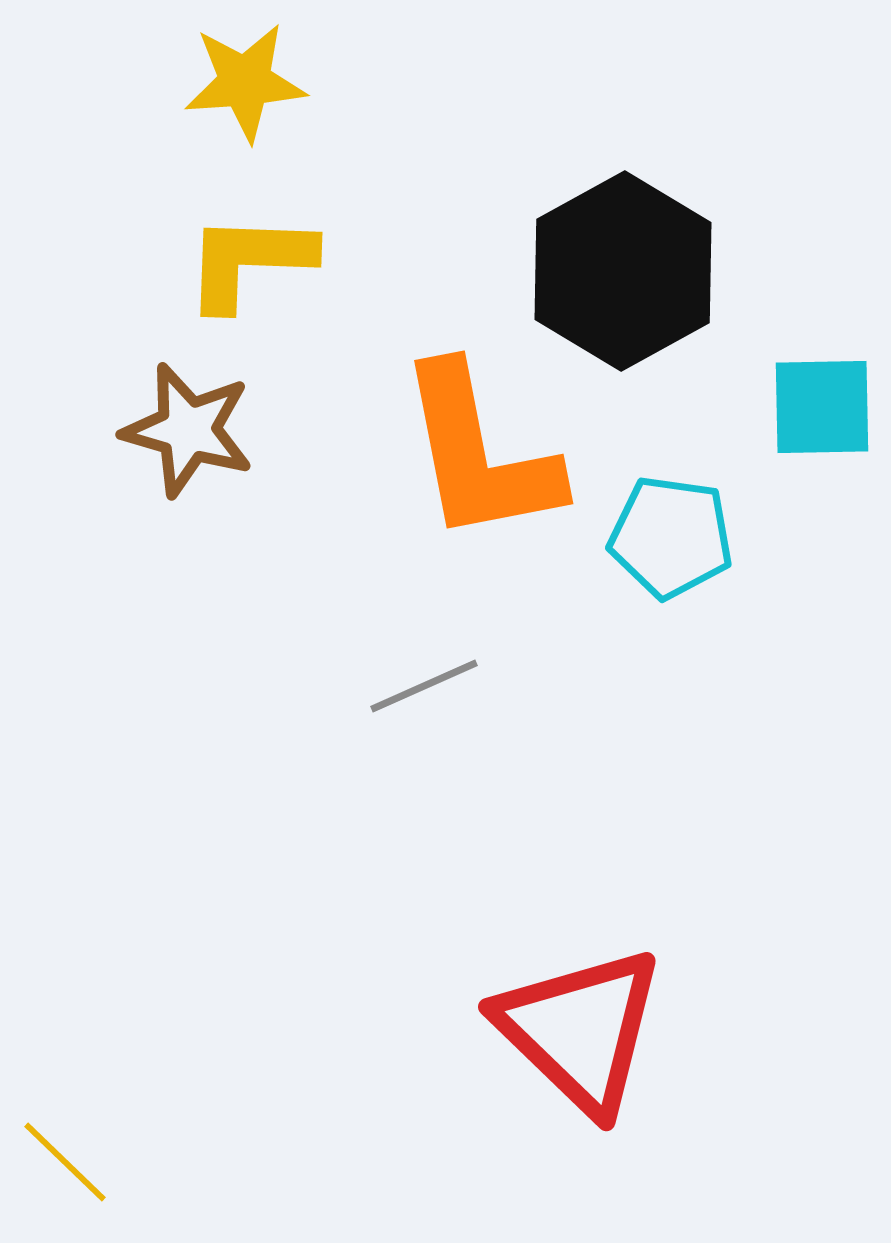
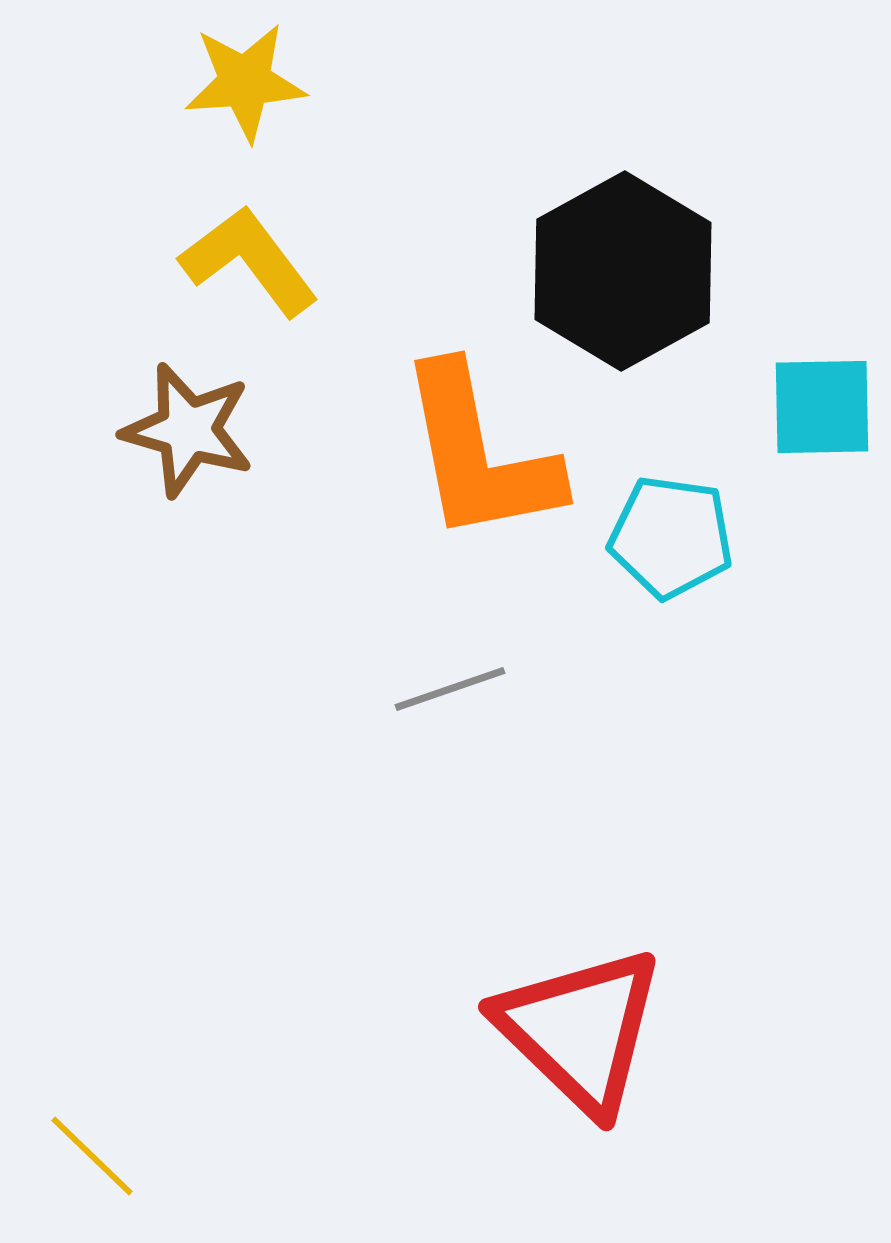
yellow L-shape: rotated 51 degrees clockwise
gray line: moved 26 px right, 3 px down; rotated 5 degrees clockwise
yellow line: moved 27 px right, 6 px up
